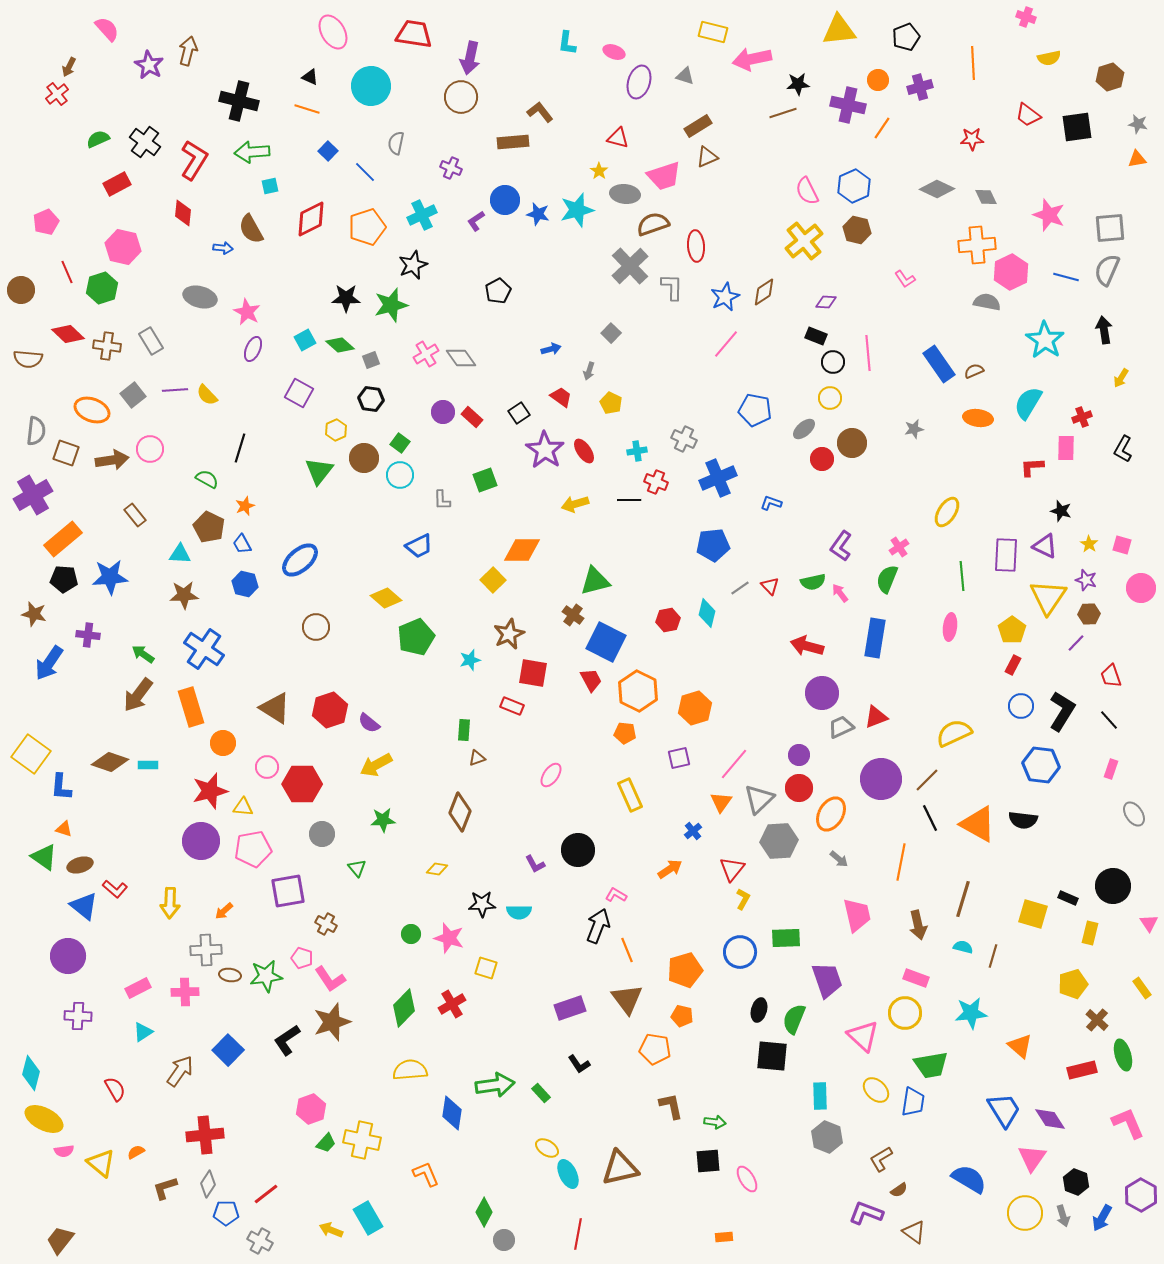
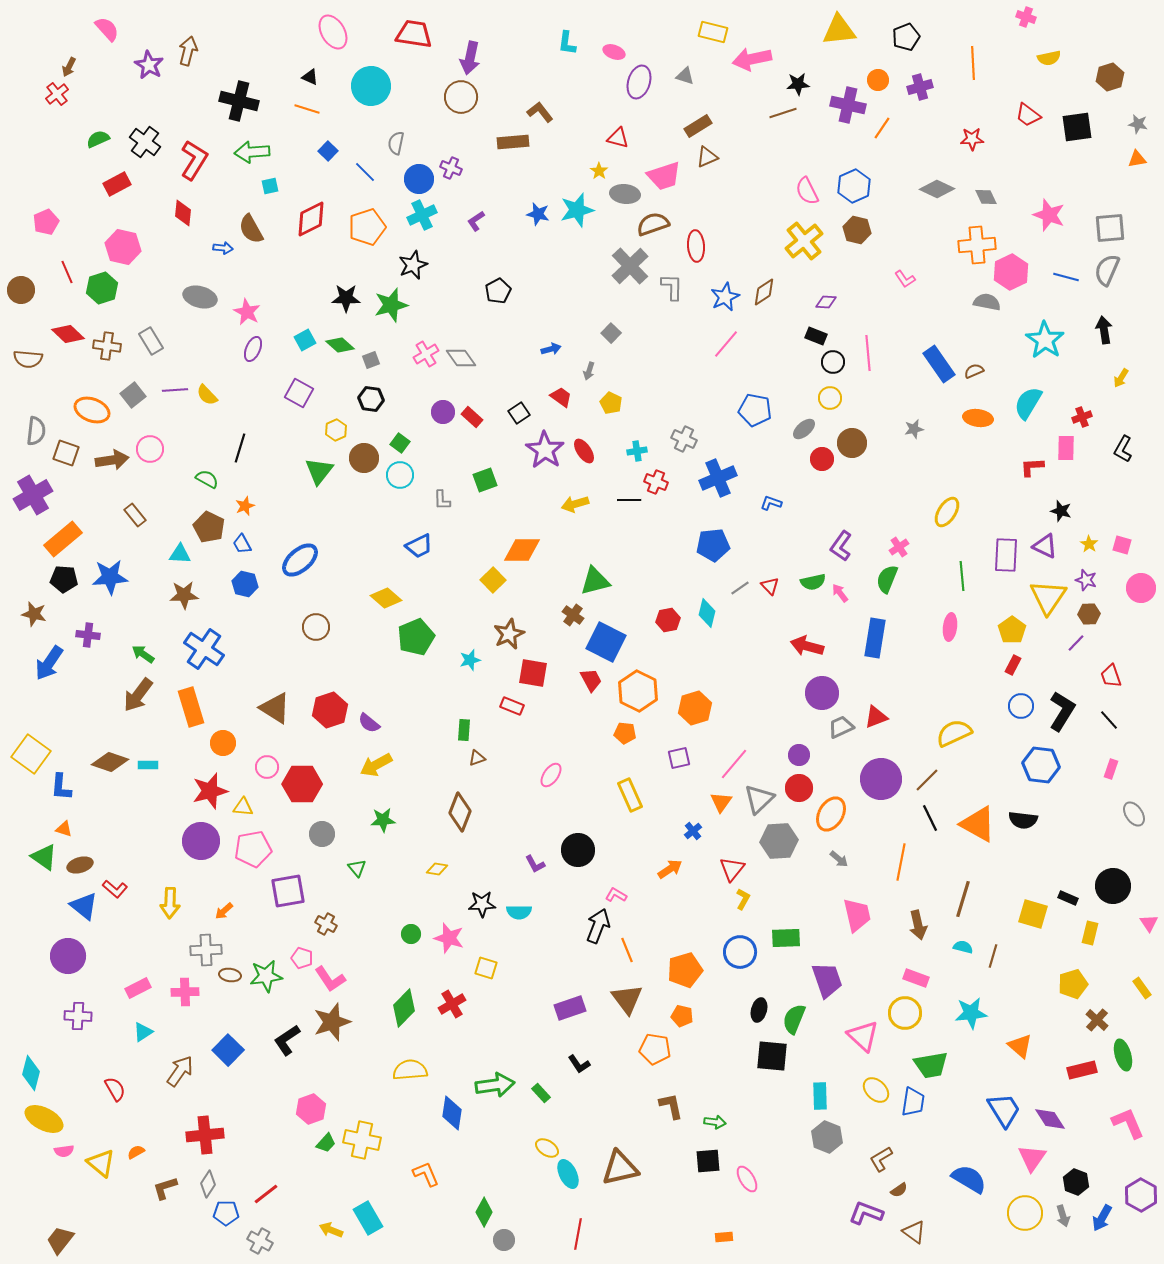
blue circle at (505, 200): moved 86 px left, 21 px up
